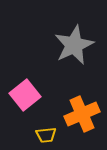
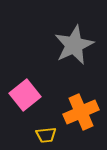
orange cross: moved 1 px left, 2 px up
